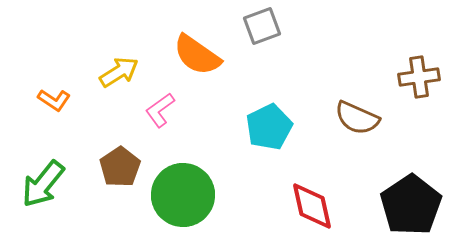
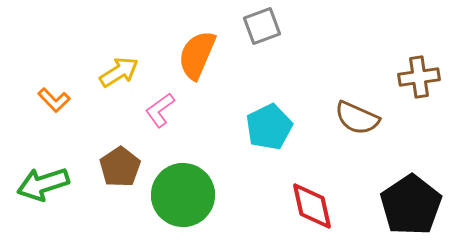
orange semicircle: rotated 78 degrees clockwise
orange L-shape: rotated 12 degrees clockwise
green arrow: rotated 33 degrees clockwise
